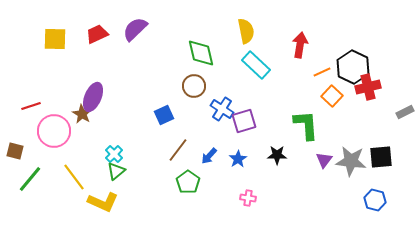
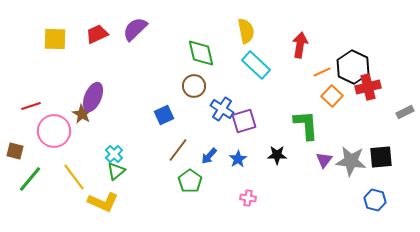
green pentagon: moved 2 px right, 1 px up
